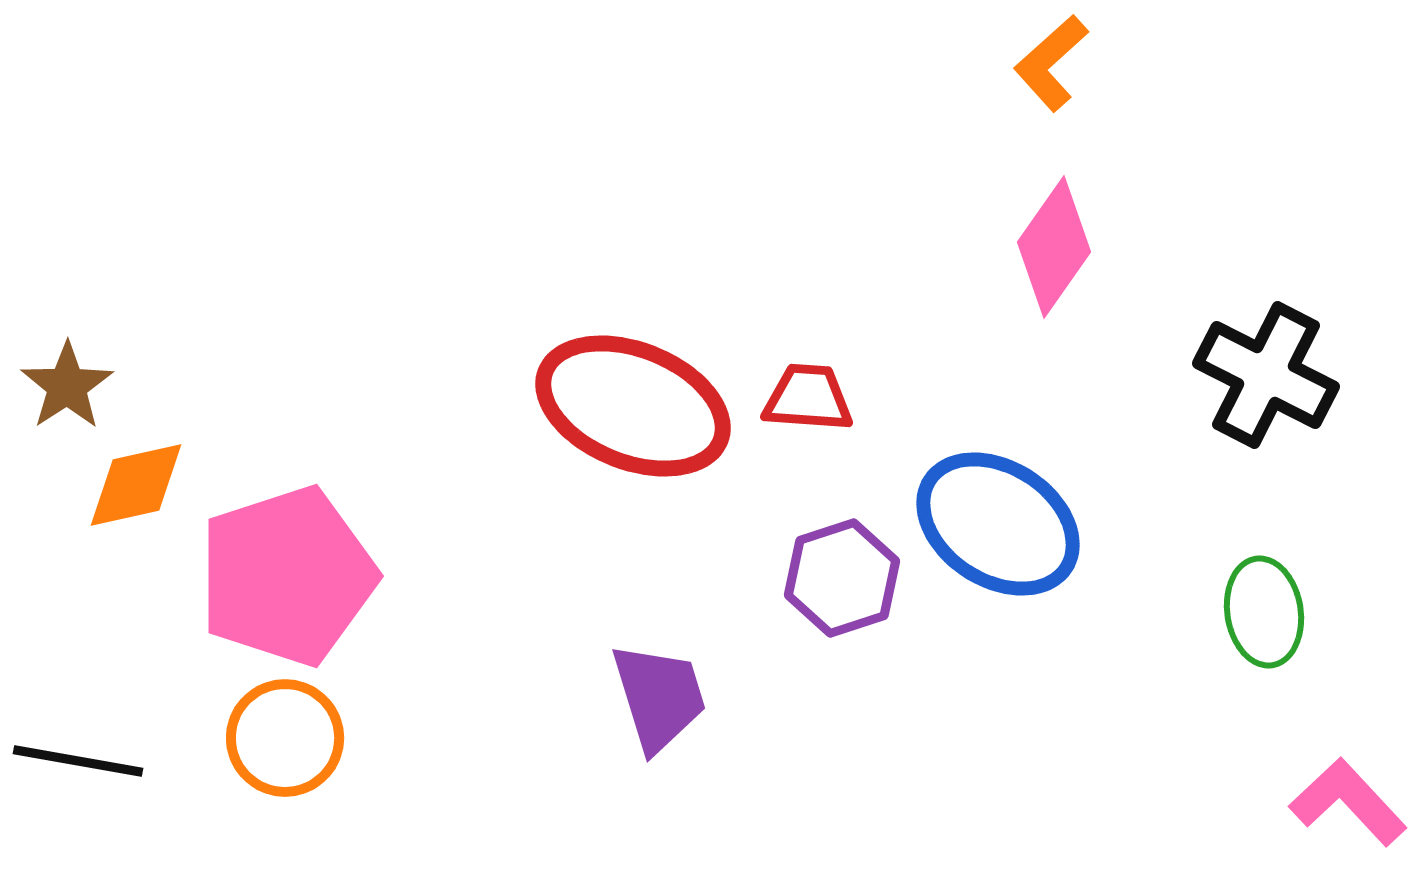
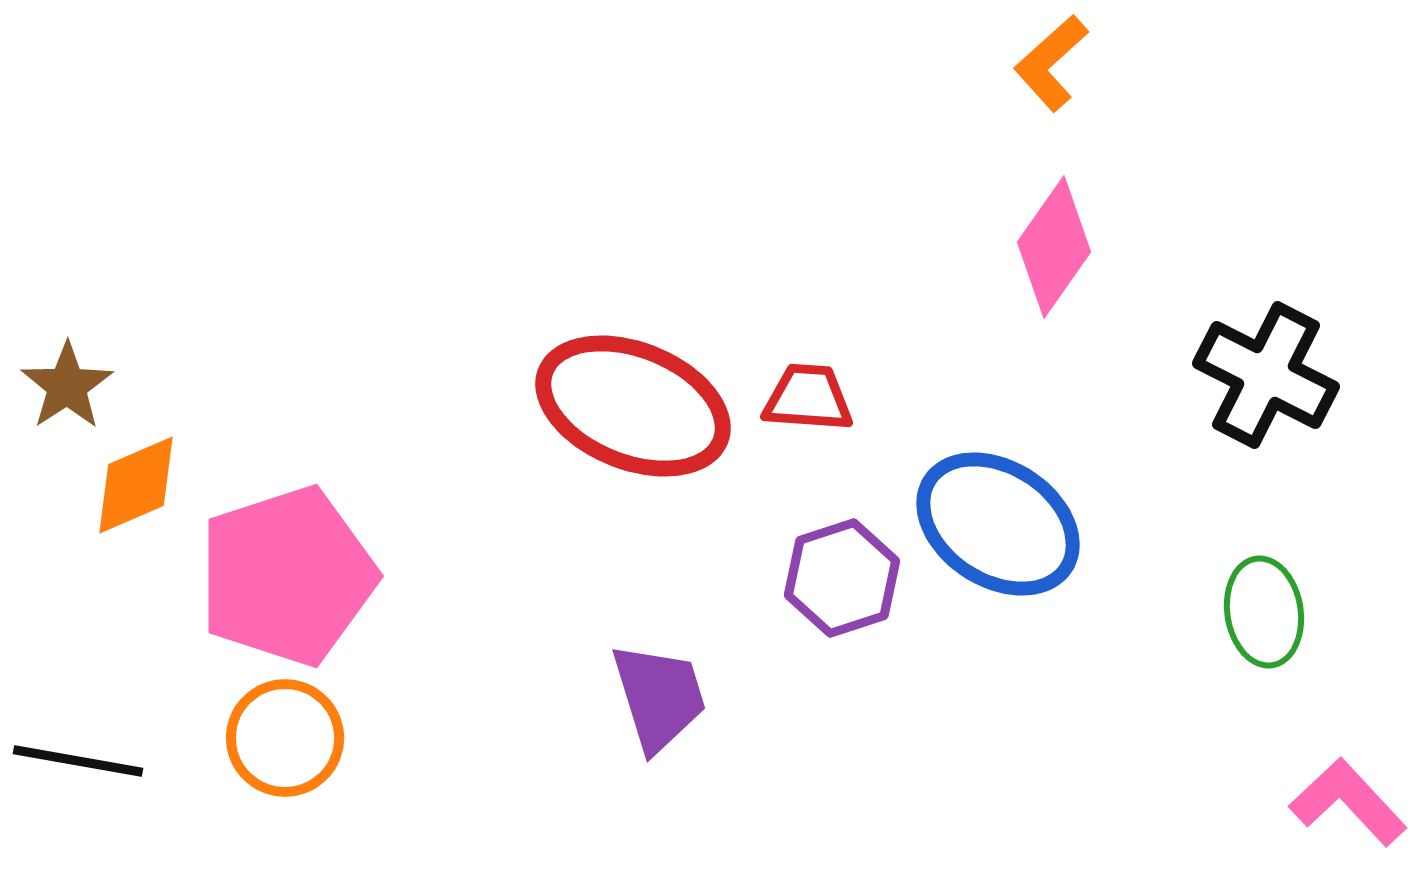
orange diamond: rotated 11 degrees counterclockwise
